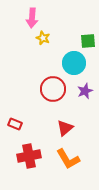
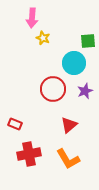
red triangle: moved 4 px right, 3 px up
red cross: moved 2 px up
